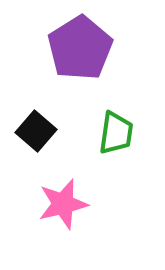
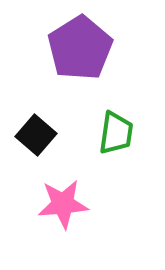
black square: moved 4 px down
pink star: rotated 9 degrees clockwise
